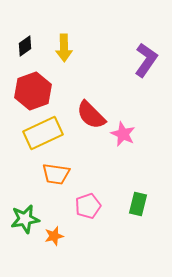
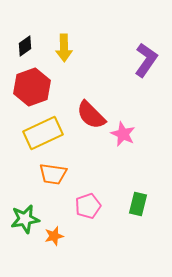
red hexagon: moved 1 px left, 4 px up
orange trapezoid: moved 3 px left
